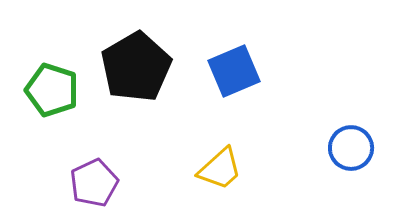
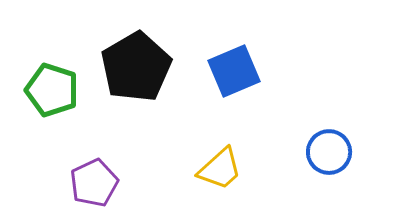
blue circle: moved 22 px left, 4 px down
